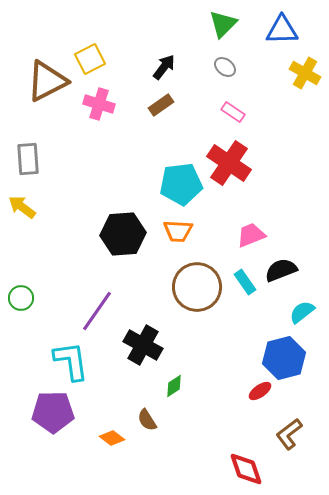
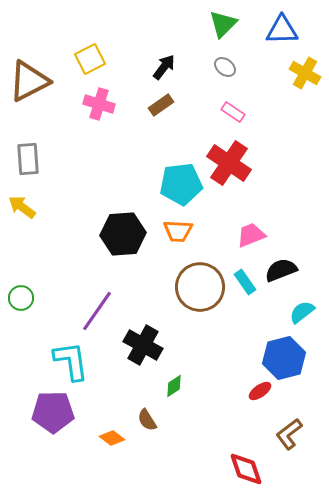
brown triangle: moved 18 px left
brown circle: moved 3 px right
